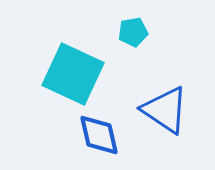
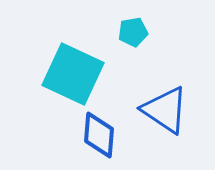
blue diamond: rotated 18 degrees clockwise
